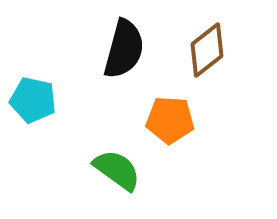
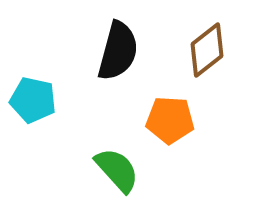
black semicircle: moved 6 px left, 2 px down
green semicircle: rotated 12 degrees clockwise
